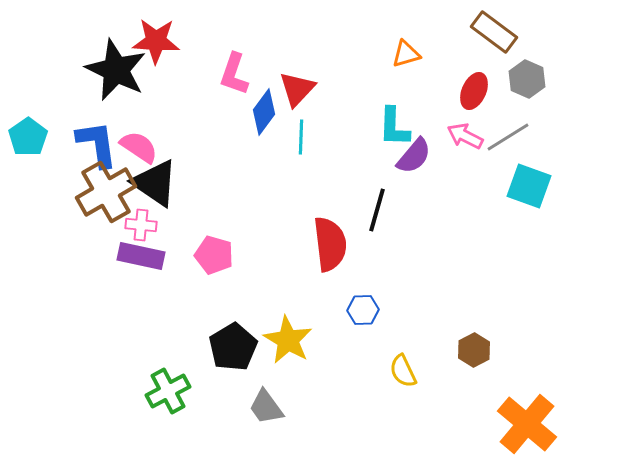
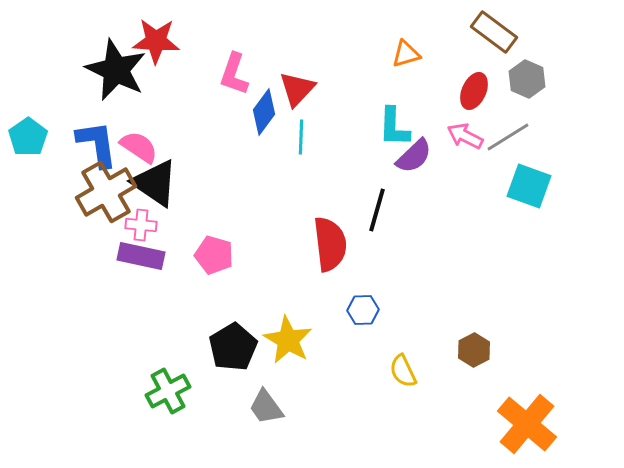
purple semicircle: rotated 6 degrees clockwise
